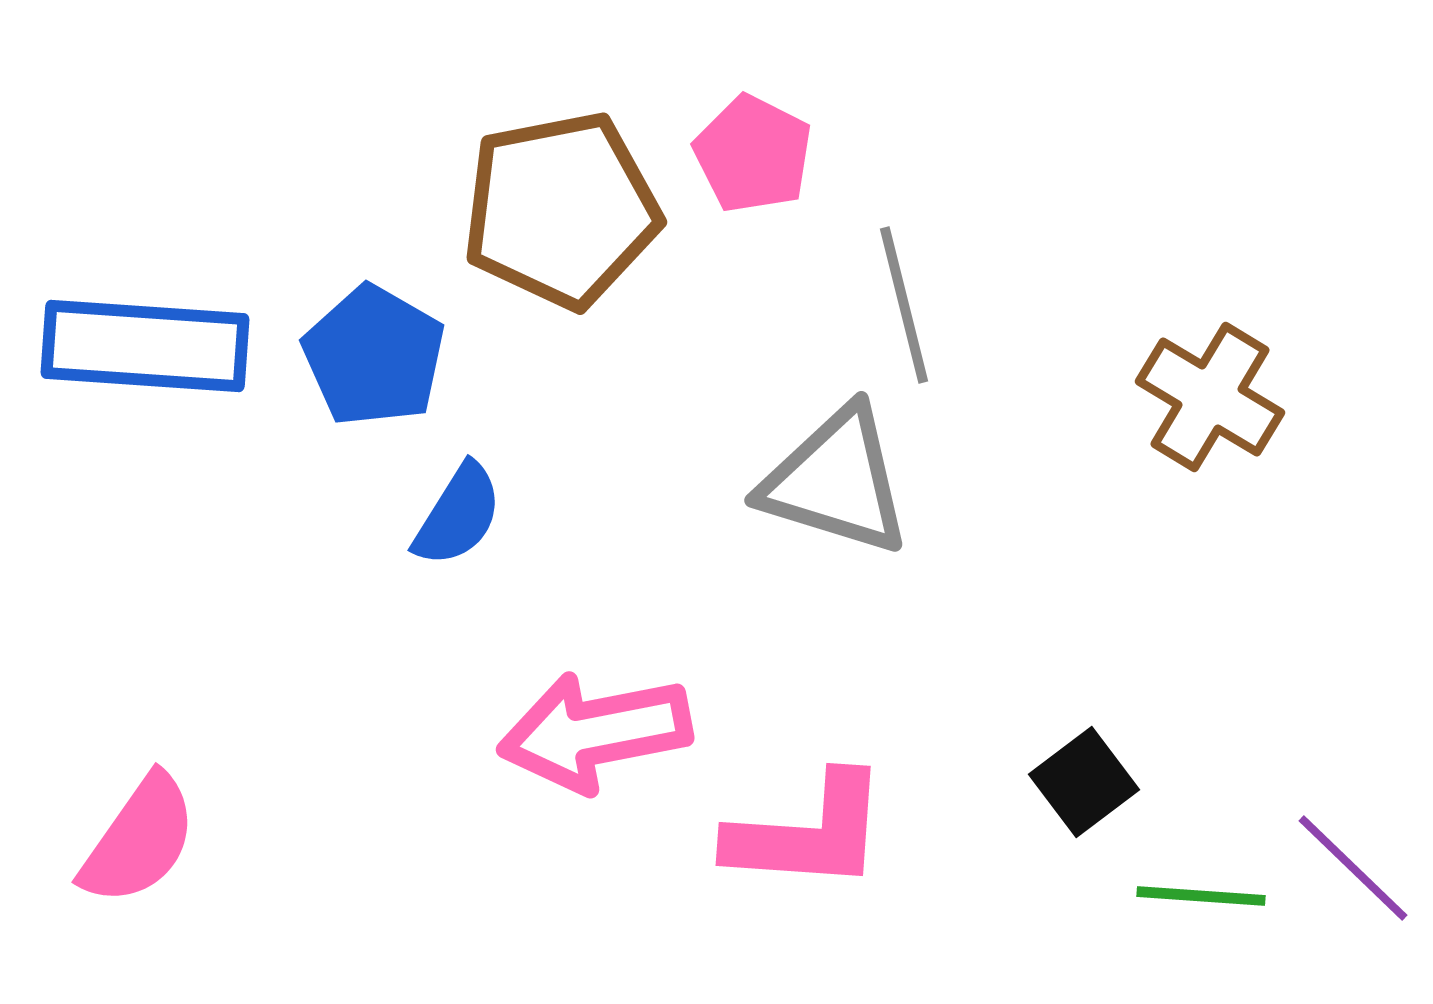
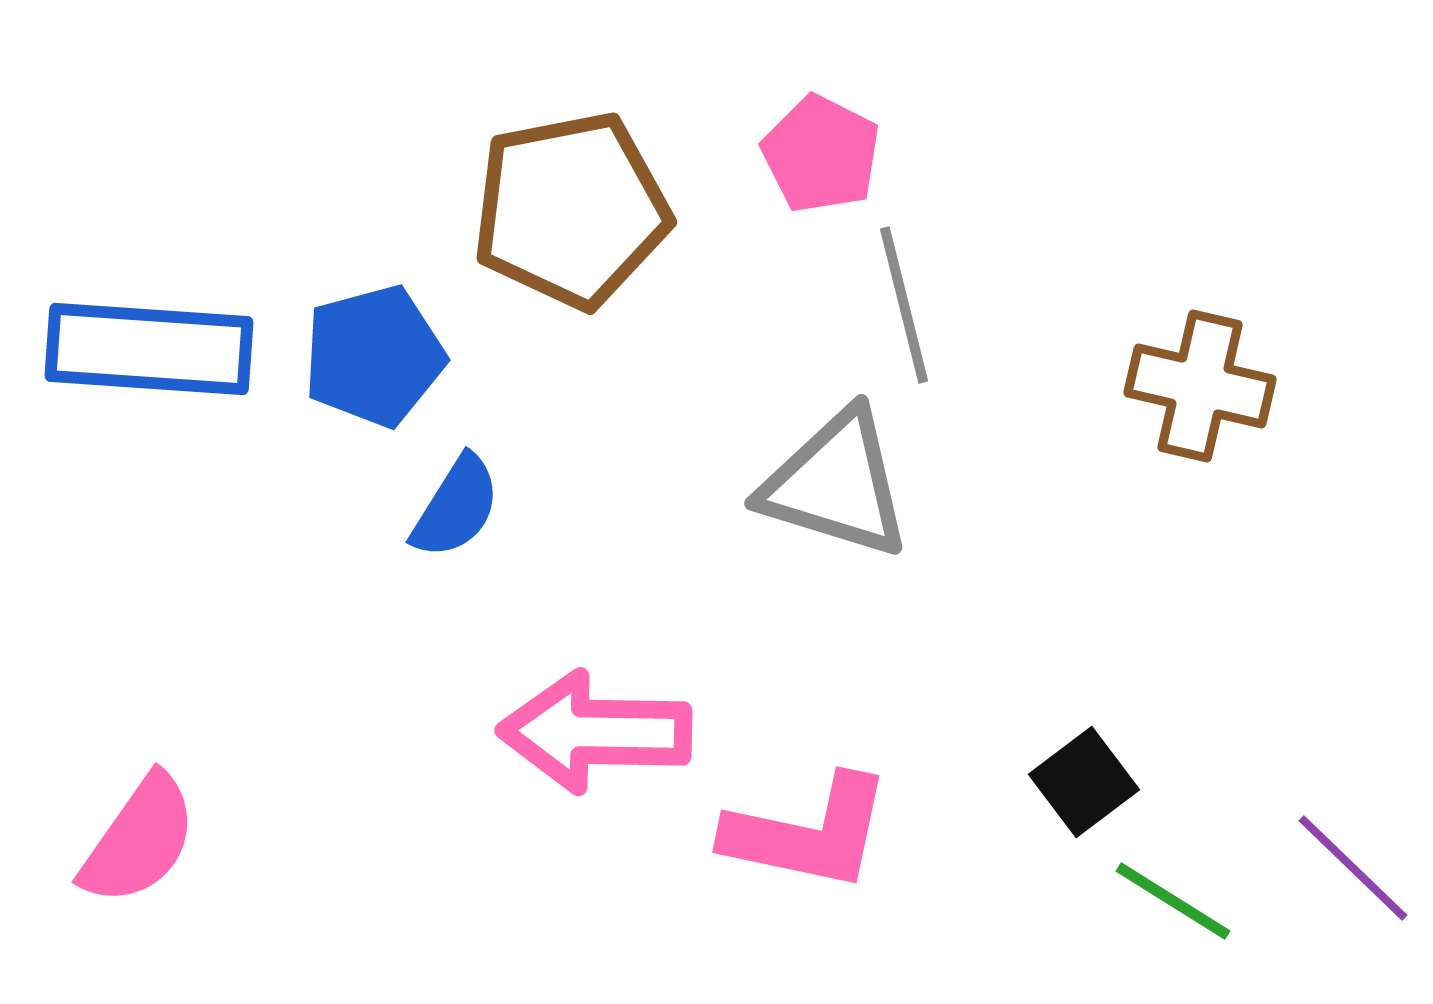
pink pentagon: moved 68 px right
brown pentagon: moved 10 px right
blue rectangle: moved 4 px right, 3 px down
blue pentagon: rotated 27 degrees clockwise
brown cross: moved 10 px left, 11 px up; rotated 18 degrees counterclockwise
gray triangle: moved 3 px down
blue semicircle: moved 2 px left, 8 px up
pink arrow: rotated 12 degrees clockwise
pink L-shape: rotated 8 degrees clockwise
green line: moved 28 px left, 5 px down; rotated 28 degrees clockwise
